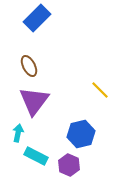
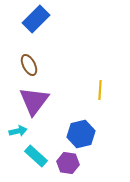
blue rectangle: moved 1 px left, 1 px down
brown ellipse: moved 1 px up
yellow line: rotated 48 degrees clockwise
cyan arrow: moved 2 px up; rotated 66 degrees clockwise
cyan rectangle: rotated 15 degrees clockwise
purple hexagon: moved 1 px left, 2 px up; rotated 15 degrees counterclockwise
